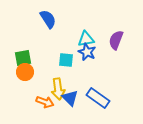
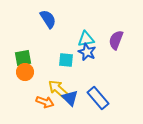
yellow arrow: rotated 140 degrees clockwise
blue rectangle: rotated 15 degrees clockwise
